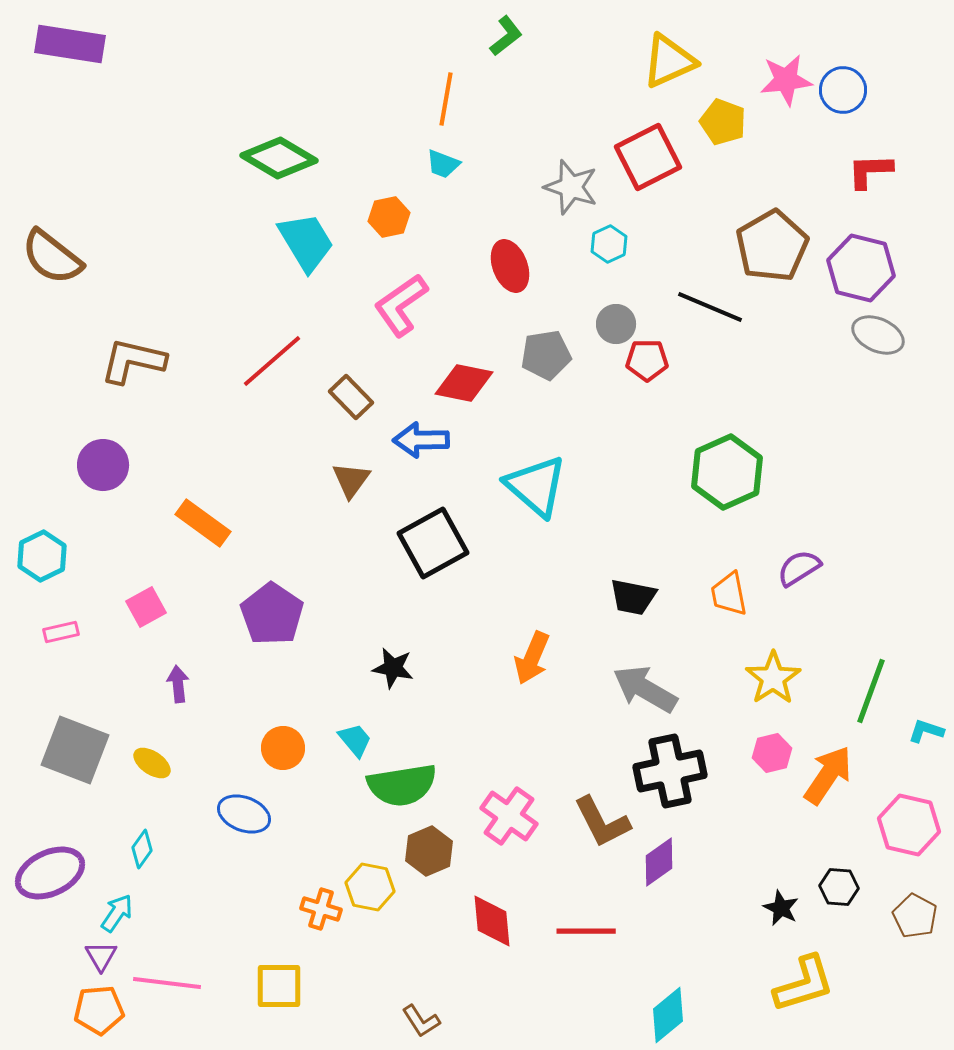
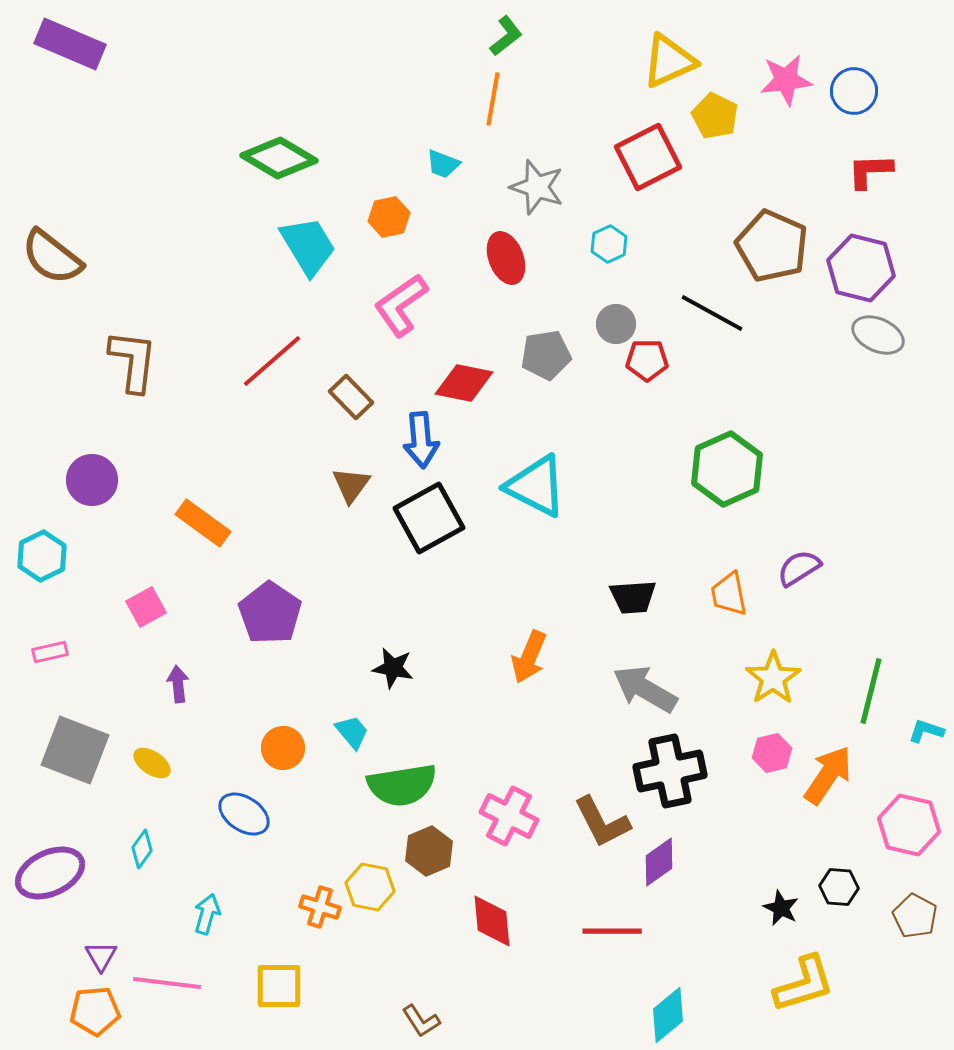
purple rectangle at (70, 44): rotated 14 degrees clockwise
blue circle at (843, 90): moved 11 px right, 1 px down
orange line at (446, 99): moved 47 px right
yellow pentagon at (723, 122): moved 8 px left, 6 px up; rotated 6 degrees clockwise
gray star at (571, 187): moved 34 px left
cyan trapezoid at (306, 242): moved 2 px right, 4 px down
brown pentagon at (772, 246): rotated 18 degrees counterclockwise
red ellipse at (510, 266): moved 4 px left, 8 px up
black line at (710, 307): moved 2 px right, 6 px down; rotated 6 degrees clockwise
brown L-shape at (133, 361): rotated 84 degrees clockwise
blue arrow at (421, 440): rotated 94 degrees counterclockwise
purple circle at (103, 465): moved 11 px left, 15 px down
green hexagon at (727, 472): moved 3 px up
brown triangle at (351, 480): moved 5 px down
cyan triangle at (536, 486): rotated 14 degrees counterclockwise
black square at (433, 543): moved 4 px left, 25 px up
black trapezoid at (633, 597): rotated 15 degrees counterclockwise
purple pentagon at (272, 614): moved 2 px left, 1 px up
pink rectangle at (61, 632): moved 11 px left, 20 px down
orange arrow at (532, 658): moved 3 px left, 1 px up
green line at (871, 691): rotated 6 degrees counterclockwise
cyan trapezoid at (355, 740): moved 3 px left, 8 px up
blue ellipse at (244, 814): rotated 12 degrees clockwise
pink cross at (509, 816): rotated 8 degrees counterclockwise
orange cross at (321, 909): moved 1 px left, 2 px up
cyan arrow at (117, 913): moved 90 px right, 1 px down; rotated 18 degrees counterclockwise
red line at (586, 931): moved 26 px right
orange pentagon at (99, 1010): moved 4 px left, 1 px down
